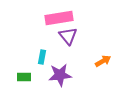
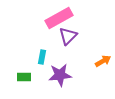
pink rectangle: rotated 20 degrees counterclockwise
purple triangle: rotated 24 degrees clockwise
